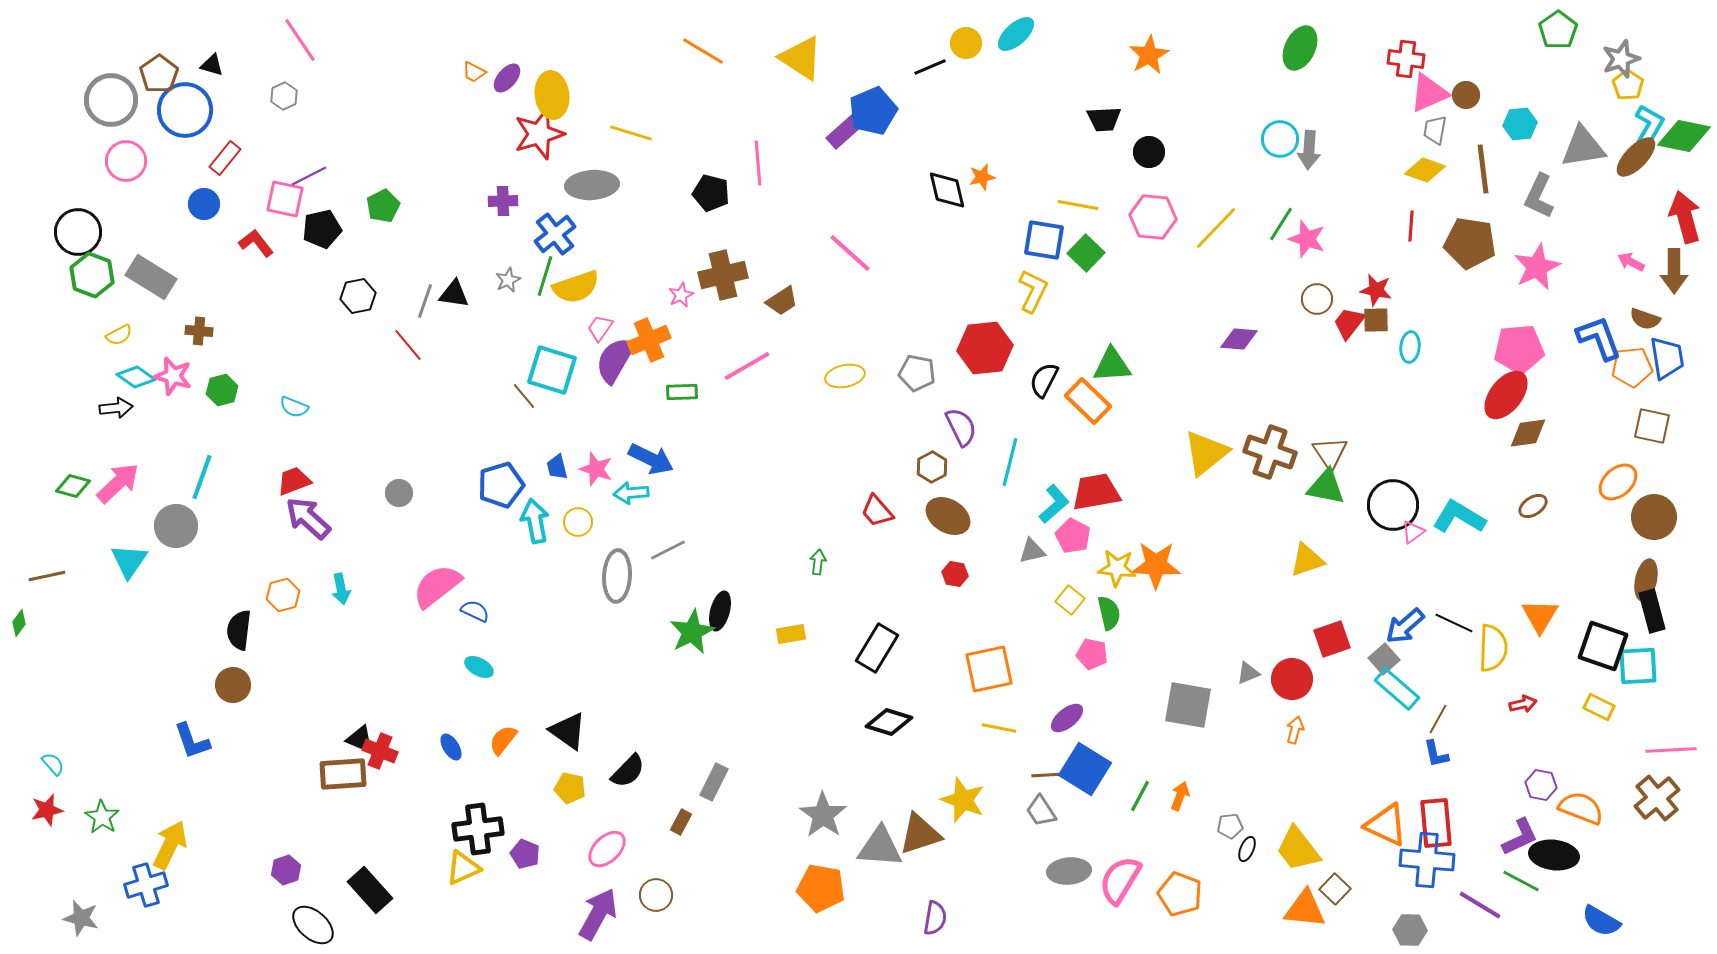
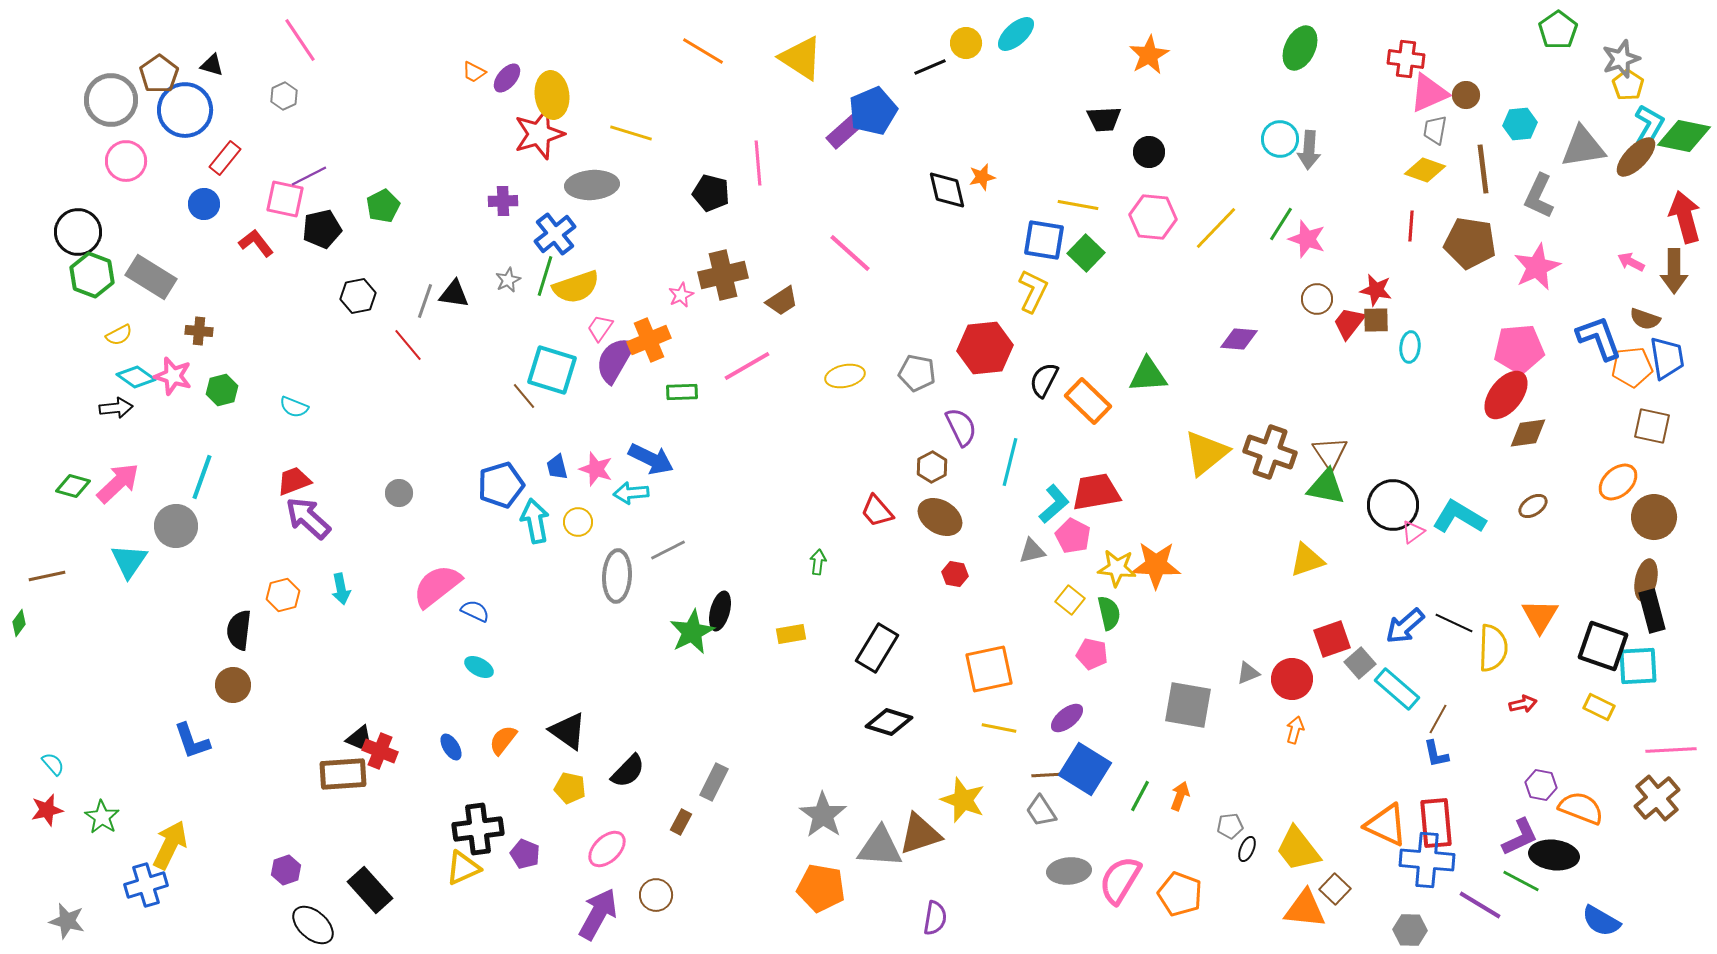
green triangle at (1112, 365): moved 36 px right, 10 px down
brown ellipse at (948, 516): moved 8 px left, 1 px down
gray square at (1384, 659): moved 24 px left, 4 px down
gray star at (81, 918): moved 14 px left, 3 px down
